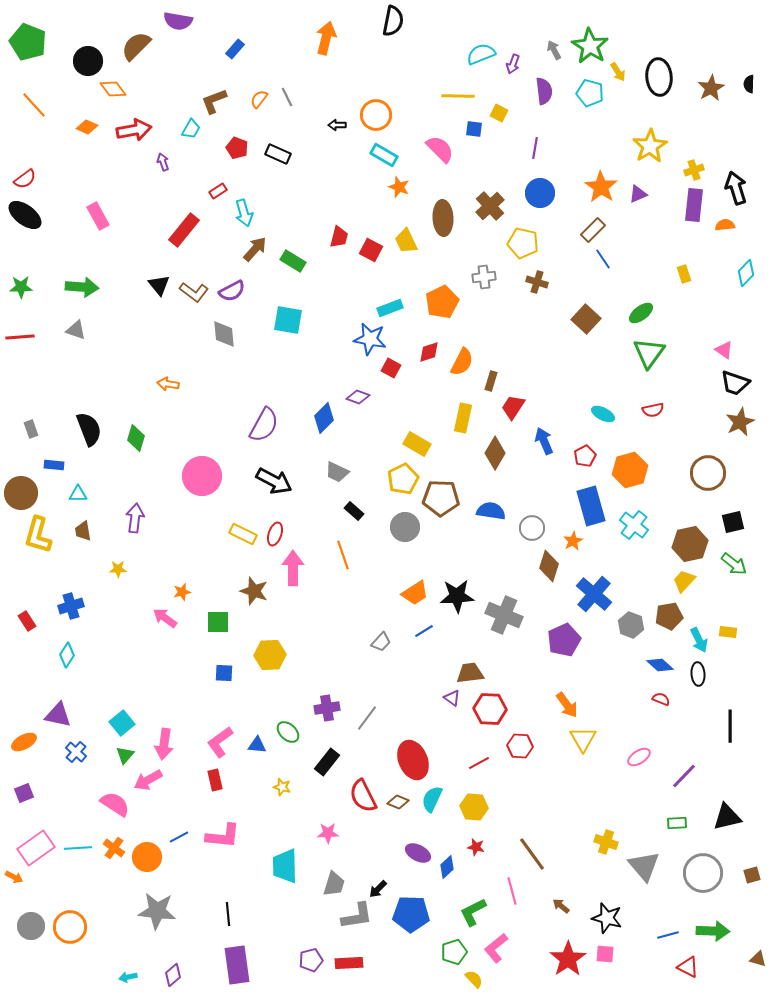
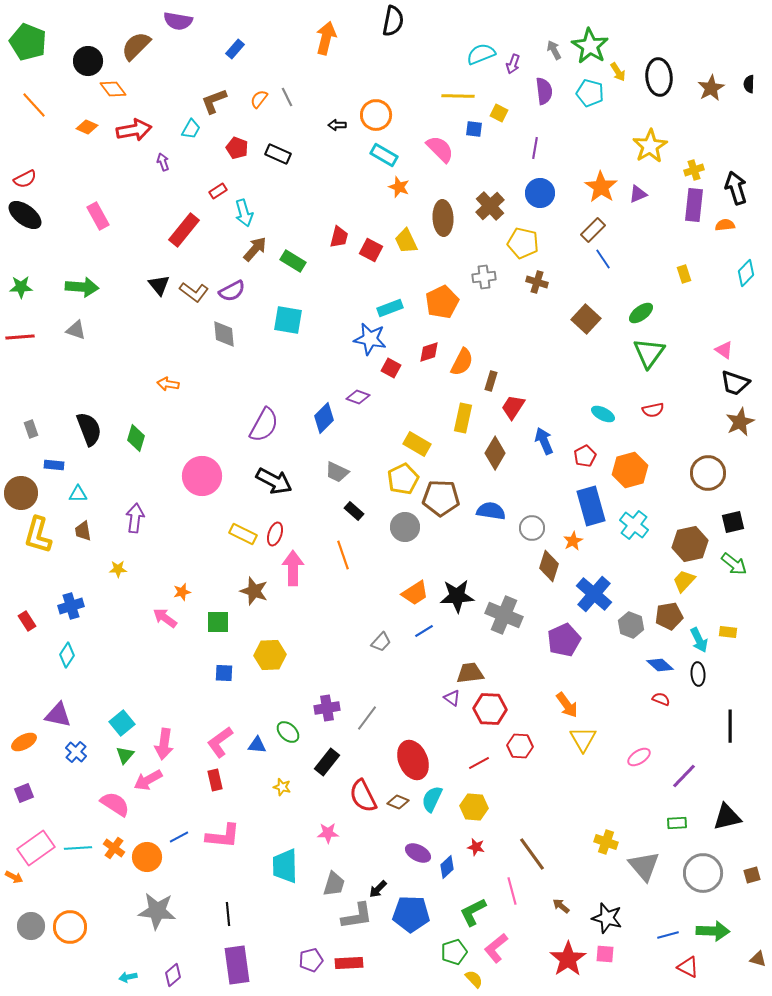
red semicircle at (25, 179): rotated 10 degrees clockwise
